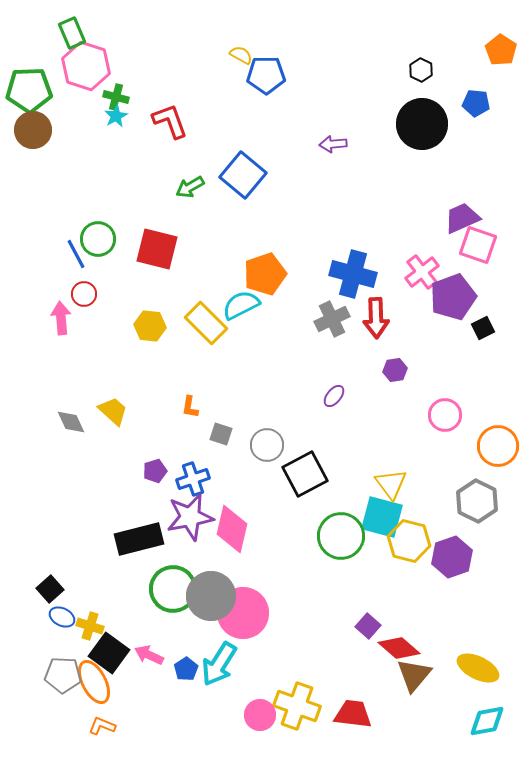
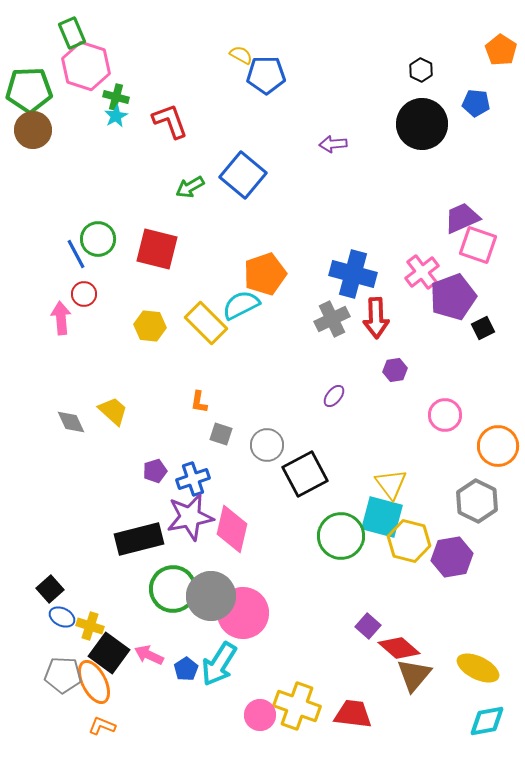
orange L-shape at (190, 407): moved 9 px right, 5 px up
purple hexagon at (452, 557): rotated 9 degrees clockwise
